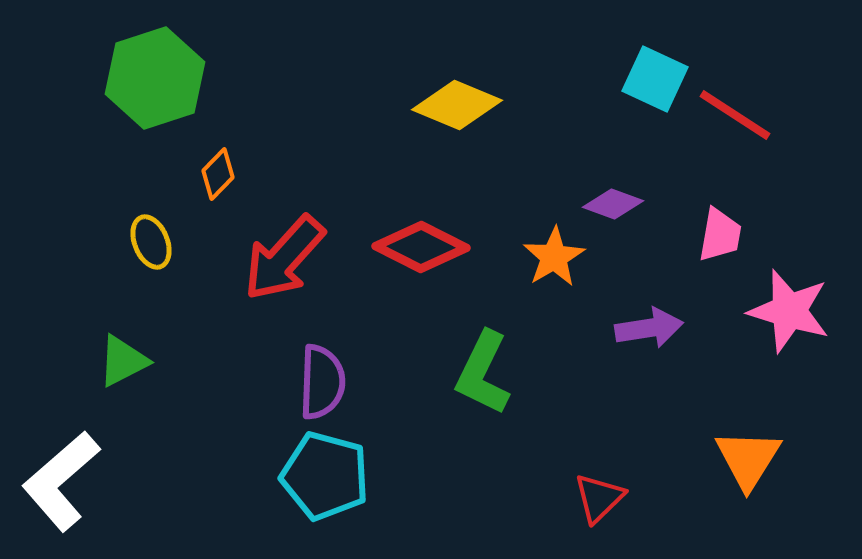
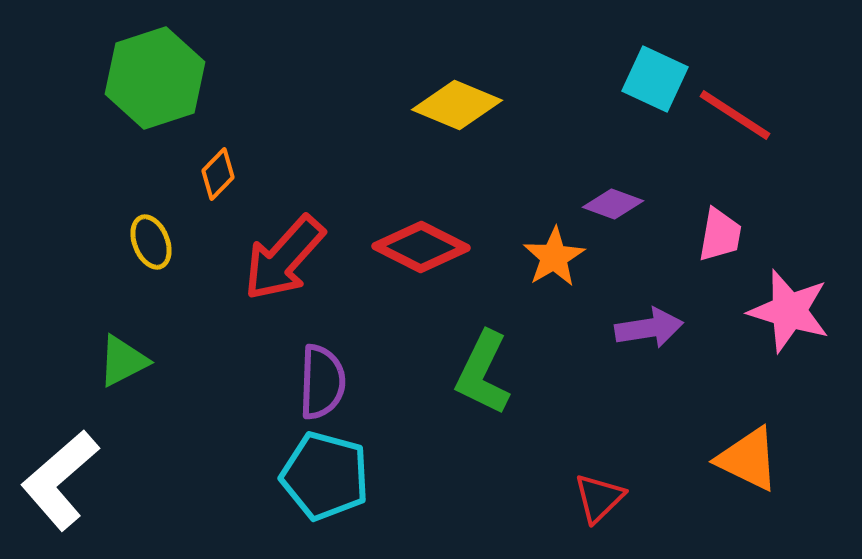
orange triangle: rotated 36 degrees counterclockwise
white L-shape: moved 1 px left, 1 px up
